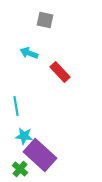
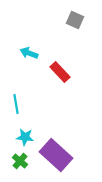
gray square: moved 30 px right; rotated 12 degrees clockwise
cyan line: moved 2 px up
cyan star: moved 1 px right, 1 px down
purple rectangle: moved 16 px right
green cross: moved 8 px up
